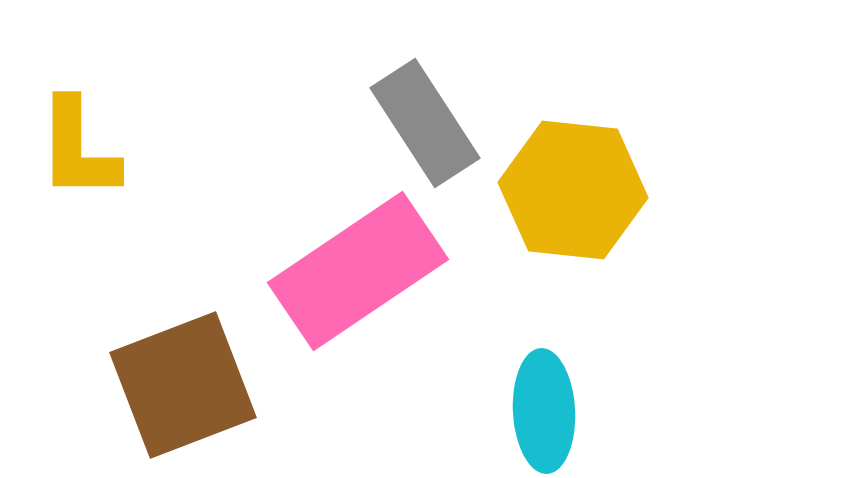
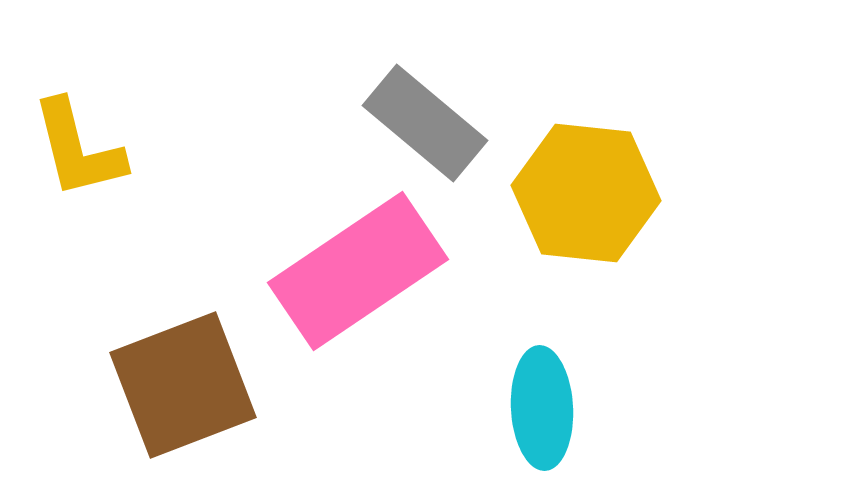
gray rectangle: rotated 17 degrees counterclockwise
yellow L-shape: rotated 14 degrees counterclockwise
yellow hexagon: moved 13 px right, 3 px down
cyan ellipse: moved 2 px left, 3 px up
